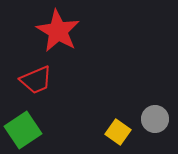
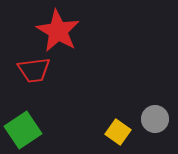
red trapezoid: moved 2 px left, 10 px up; rotated 16 degrees clockwise
